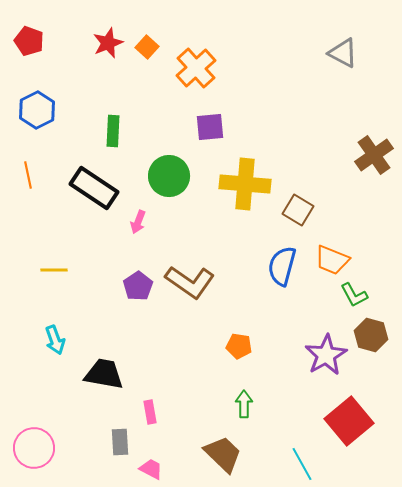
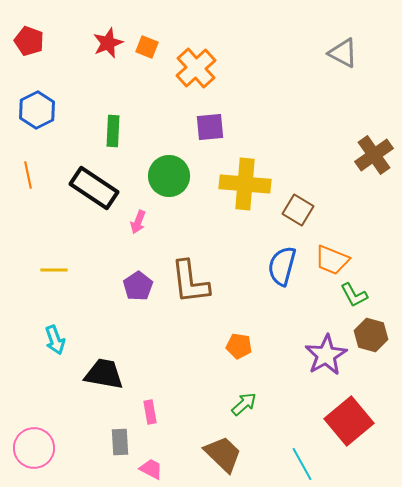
orange square: rotated 20 degrees counterclockwise
brown L-shape: rotated 48 degrees clockwise
green arrow: rotated 48 degrees clockwise
